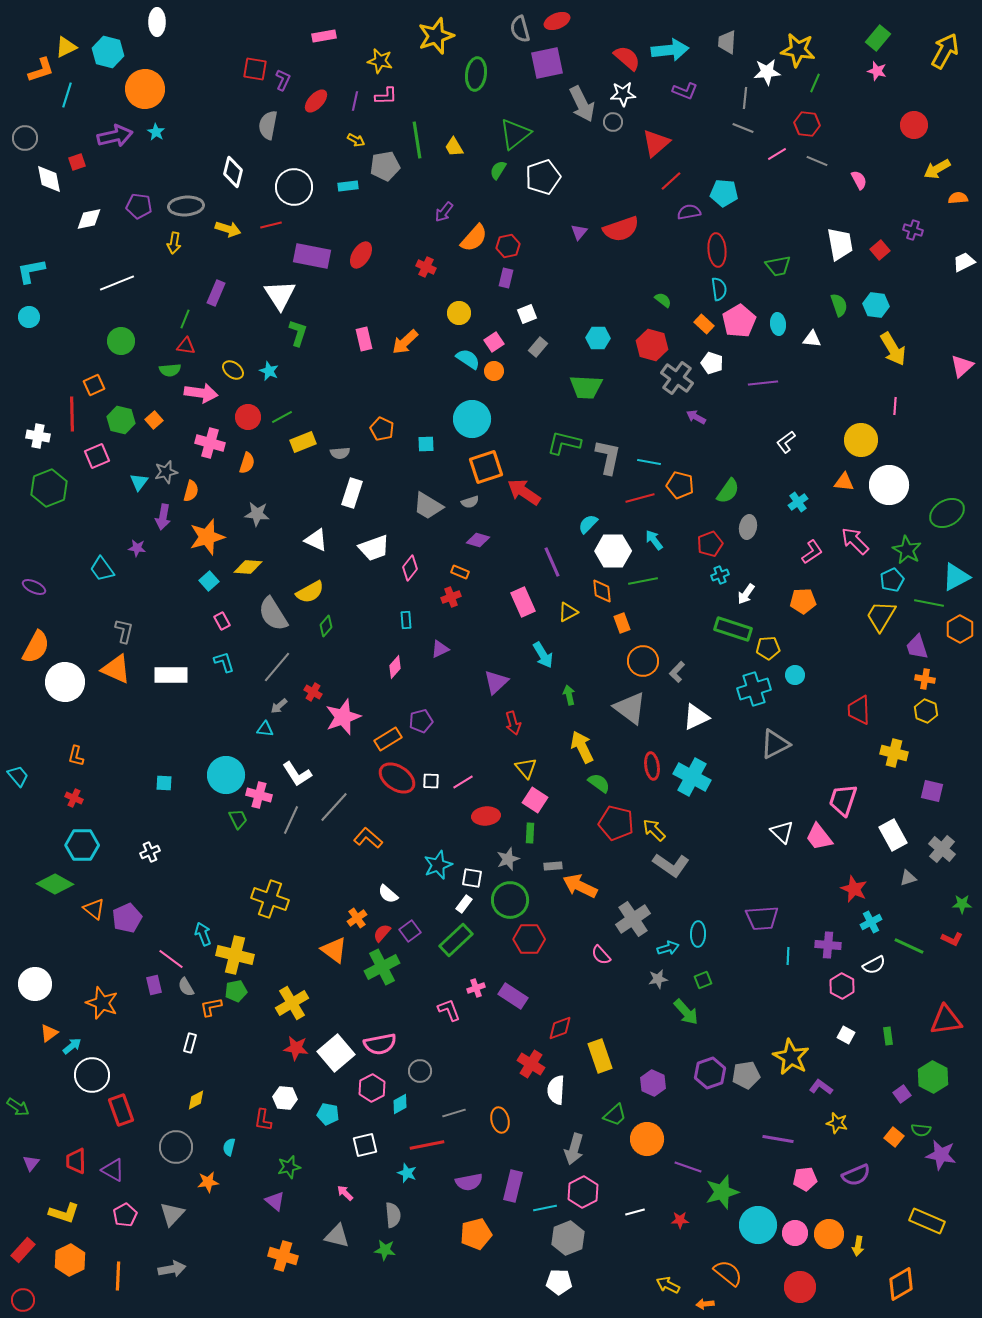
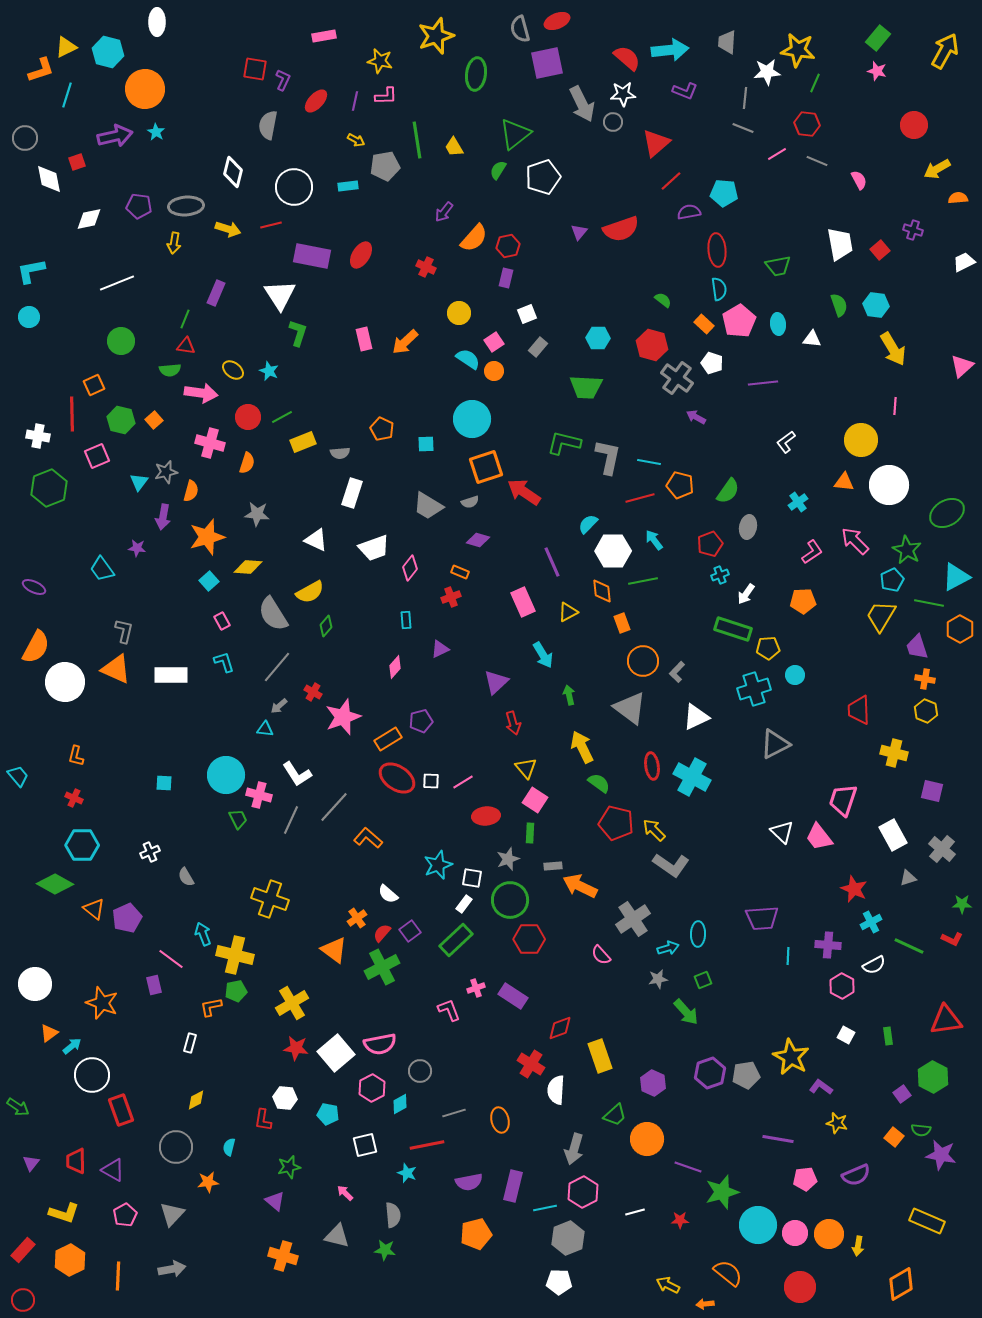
gray semicircle at (186, 987): moved 110 px up
